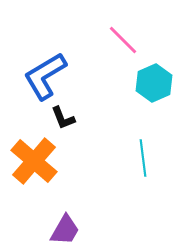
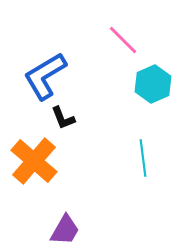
cyan hexagon: moved 1 px left, 1 px down
